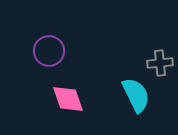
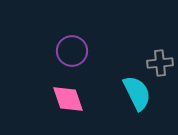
purple circle: moved 23 px right
cyan semicircle: moved 1 px right, 2 px up
